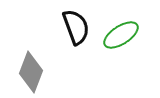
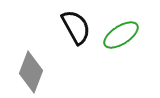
black semicircle: rotated 9 degrees counterclockwise
